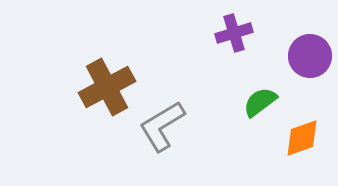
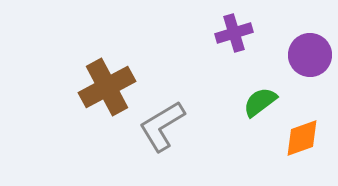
purple circle: moved 1 px up
